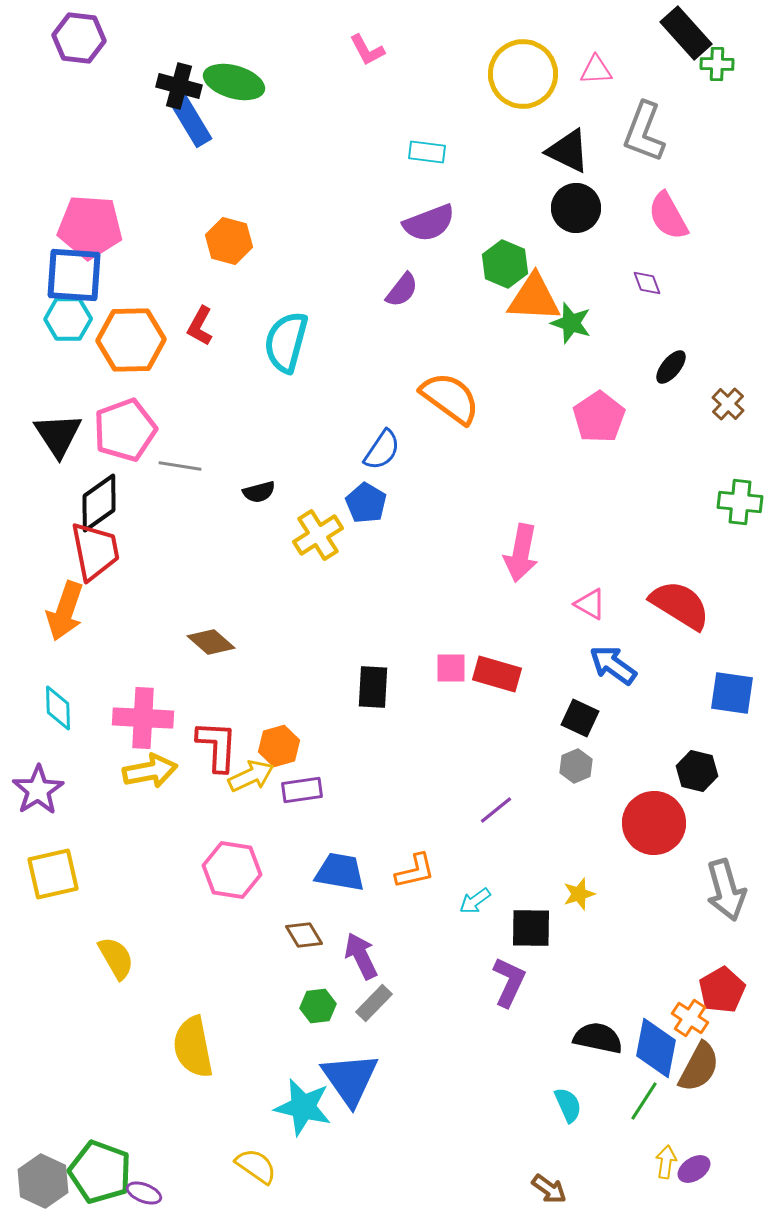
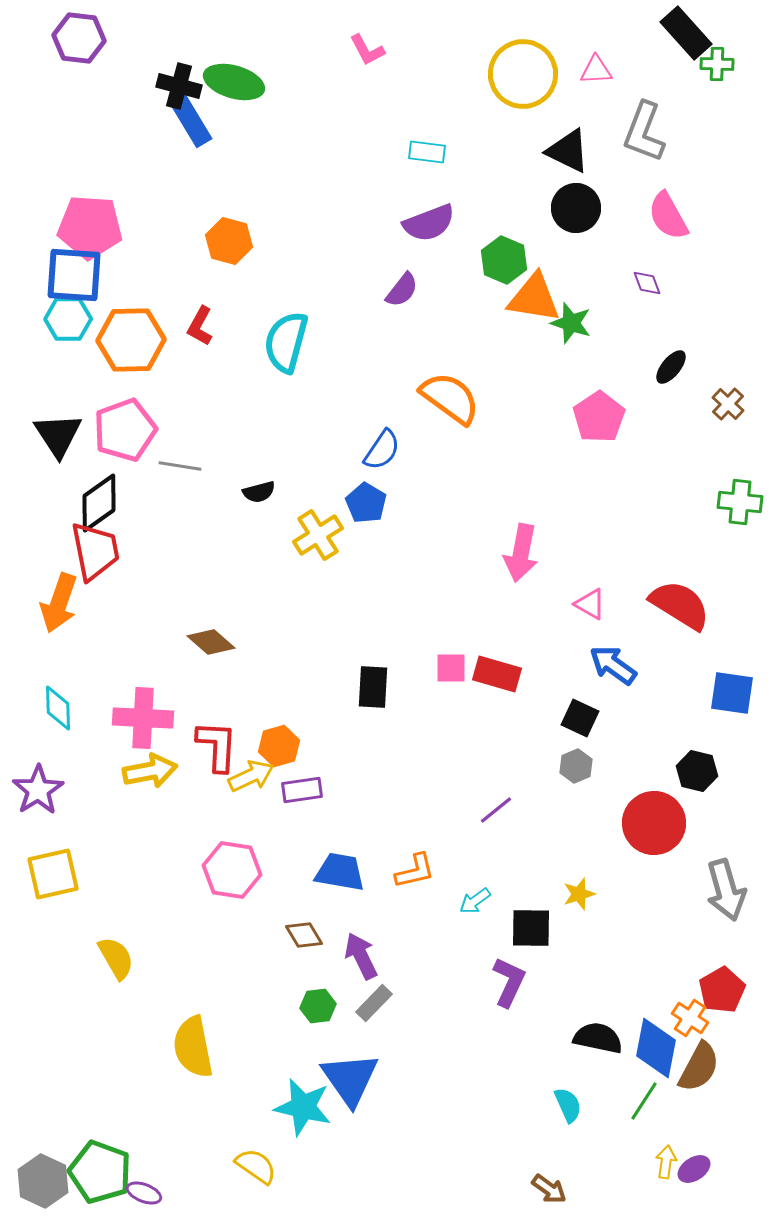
green hexagon at (505, 264): moved 1 px left, 4 px up
orange triangle at (534, 298): rotated 6 degrees clockwise
orange arrow at (65, 611): moved 6 px left, 8 px up
